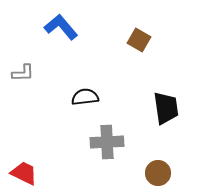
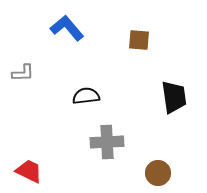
blue L-shape: moved 6 px right, 1 px down
brown square: rotated 25 degrees counterclockwise
black semicircle: moved 1 px right, 1 px up
black trapezoid: moved 8 px right, 11 px up
red trapezoid: moved 5 px right, 2 px up
